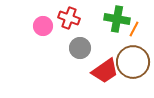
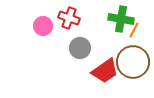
green cross: moved 4 px right
orange line: moved 1 px down
